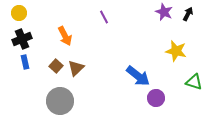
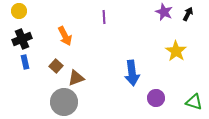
yellow circle: moved 2 px up
purple line: rotated 24 degrees clockwise
yellow star: rotated 20 degrees clockwise
brown triangle: moved 10 px down; rotated 24 degrees clockwise
blue arrow: moved 6 px left, 3 px up; rotated 45 degrees clockwise
green triangle: moved 20 px down
gray circle: moved 4 px right, 1 px down
